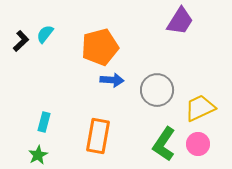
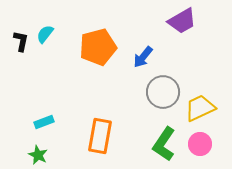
purple trapezoid: moved 2 px right; rotated 28 degrees clockwise
black L-shape: rotated 35 degrees counterclockwise
orange pentagon: moved 2 px left
blue arrow: moved 31 px right, 23 px up; rotated 125 degrees clockwise
gray circle: moved 6 px right, 2 px down
cyan rectangle: rotated 54 degrees clockwise
orange rectangle: moved 2 px right
pink circle: moved 2 px right
green star: rotated 18 degrees counterclockwise
